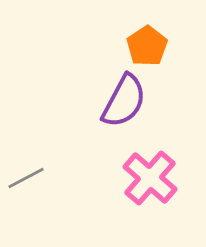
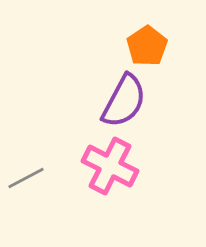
pink cross: moved 40 px left, 12 px up; rotated 14 degrees counterclockwise
